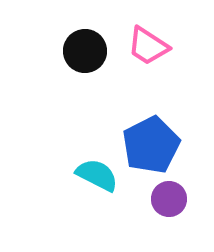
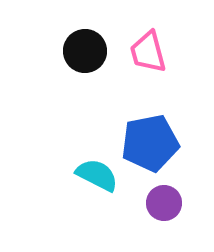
pink trapezoid: moved 6 px down; rotated 42 degrees clockwise
blue pentagon: moved 1 px left, 2 px up; rotated 16 degrees clockwise
purple circle: moved 5 px left, 4 px down
